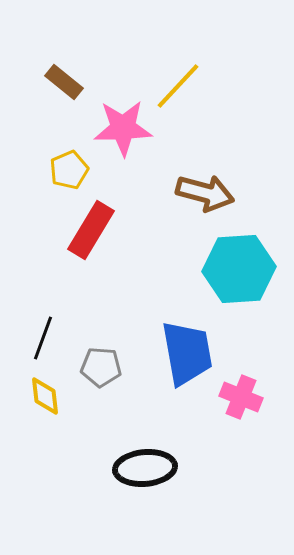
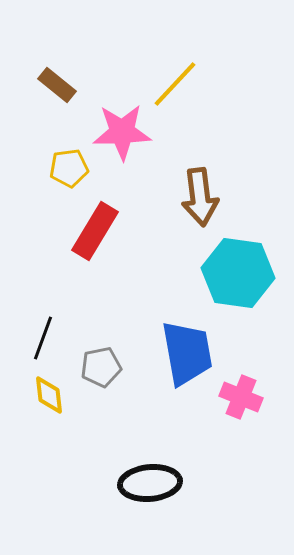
brown rectangle: moved 7 px left, 3 px down
yellow line: moved 3 px left, 2 px up
pink star: moved 1 px left, 4 px down
yellow pentagon: moved 2 px up; rotated 15 degrees clockwise
brown arrow: moved 5 px left, 4 px down; rotated 68 degrees clockwise
red rectangle: moved 4 px right, 1 px down
cyan hexagon: moved 1 px left, 4 px down; rotated 12 degrees clockwise
gray pentagon: rotated 15 degrees counterclockwise
yellow diamond: moved 4 px right, 1 px up
black ellipse: moved 5 px right, 15 px down
